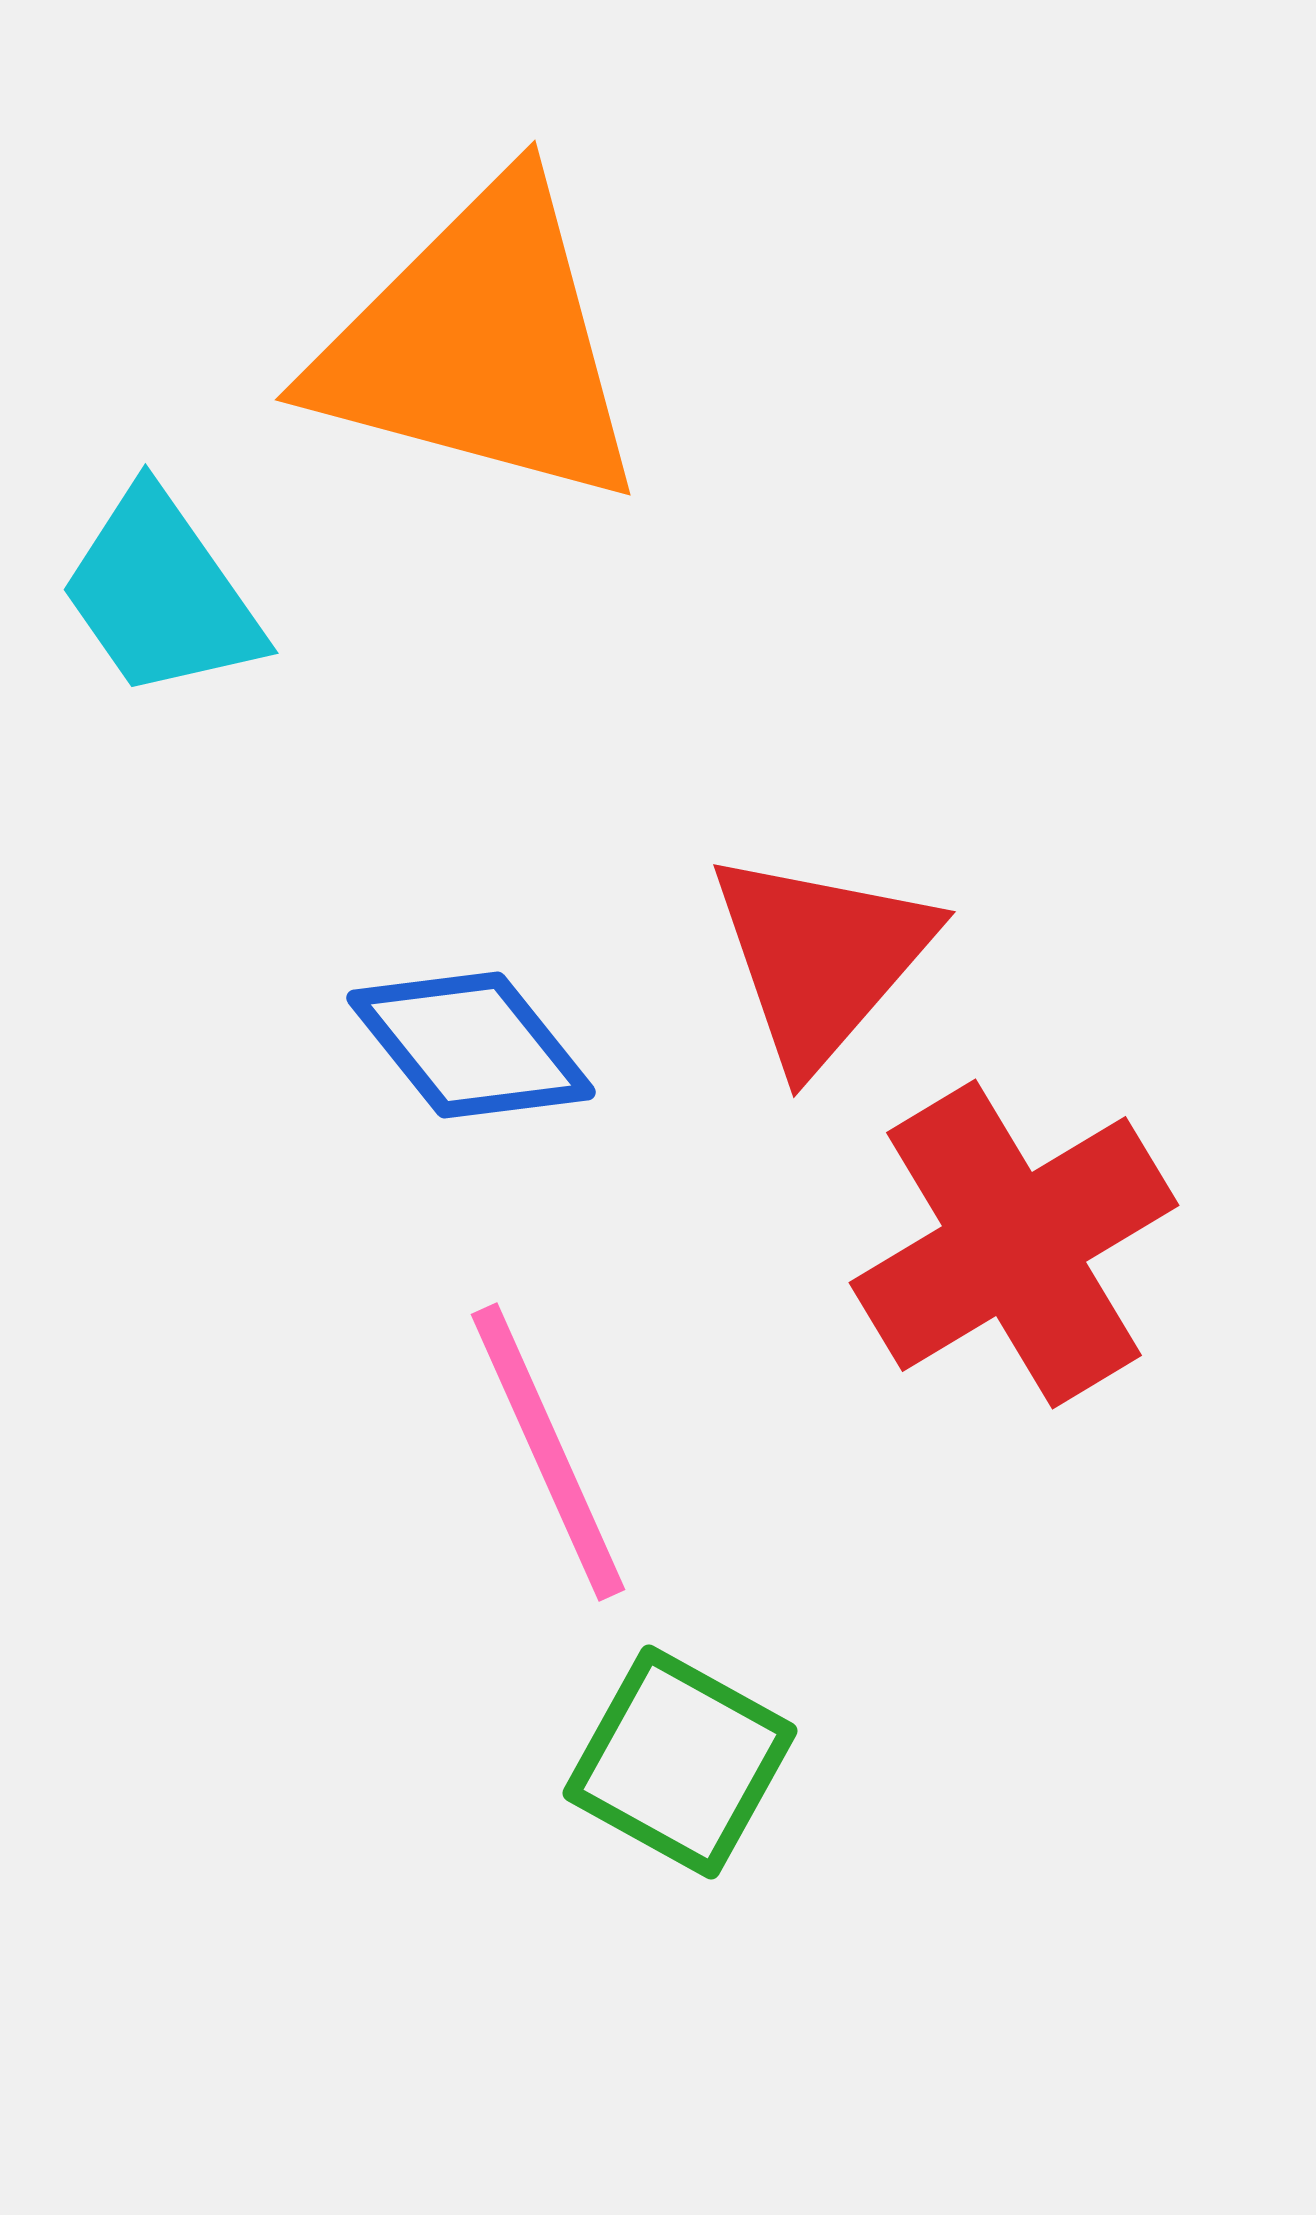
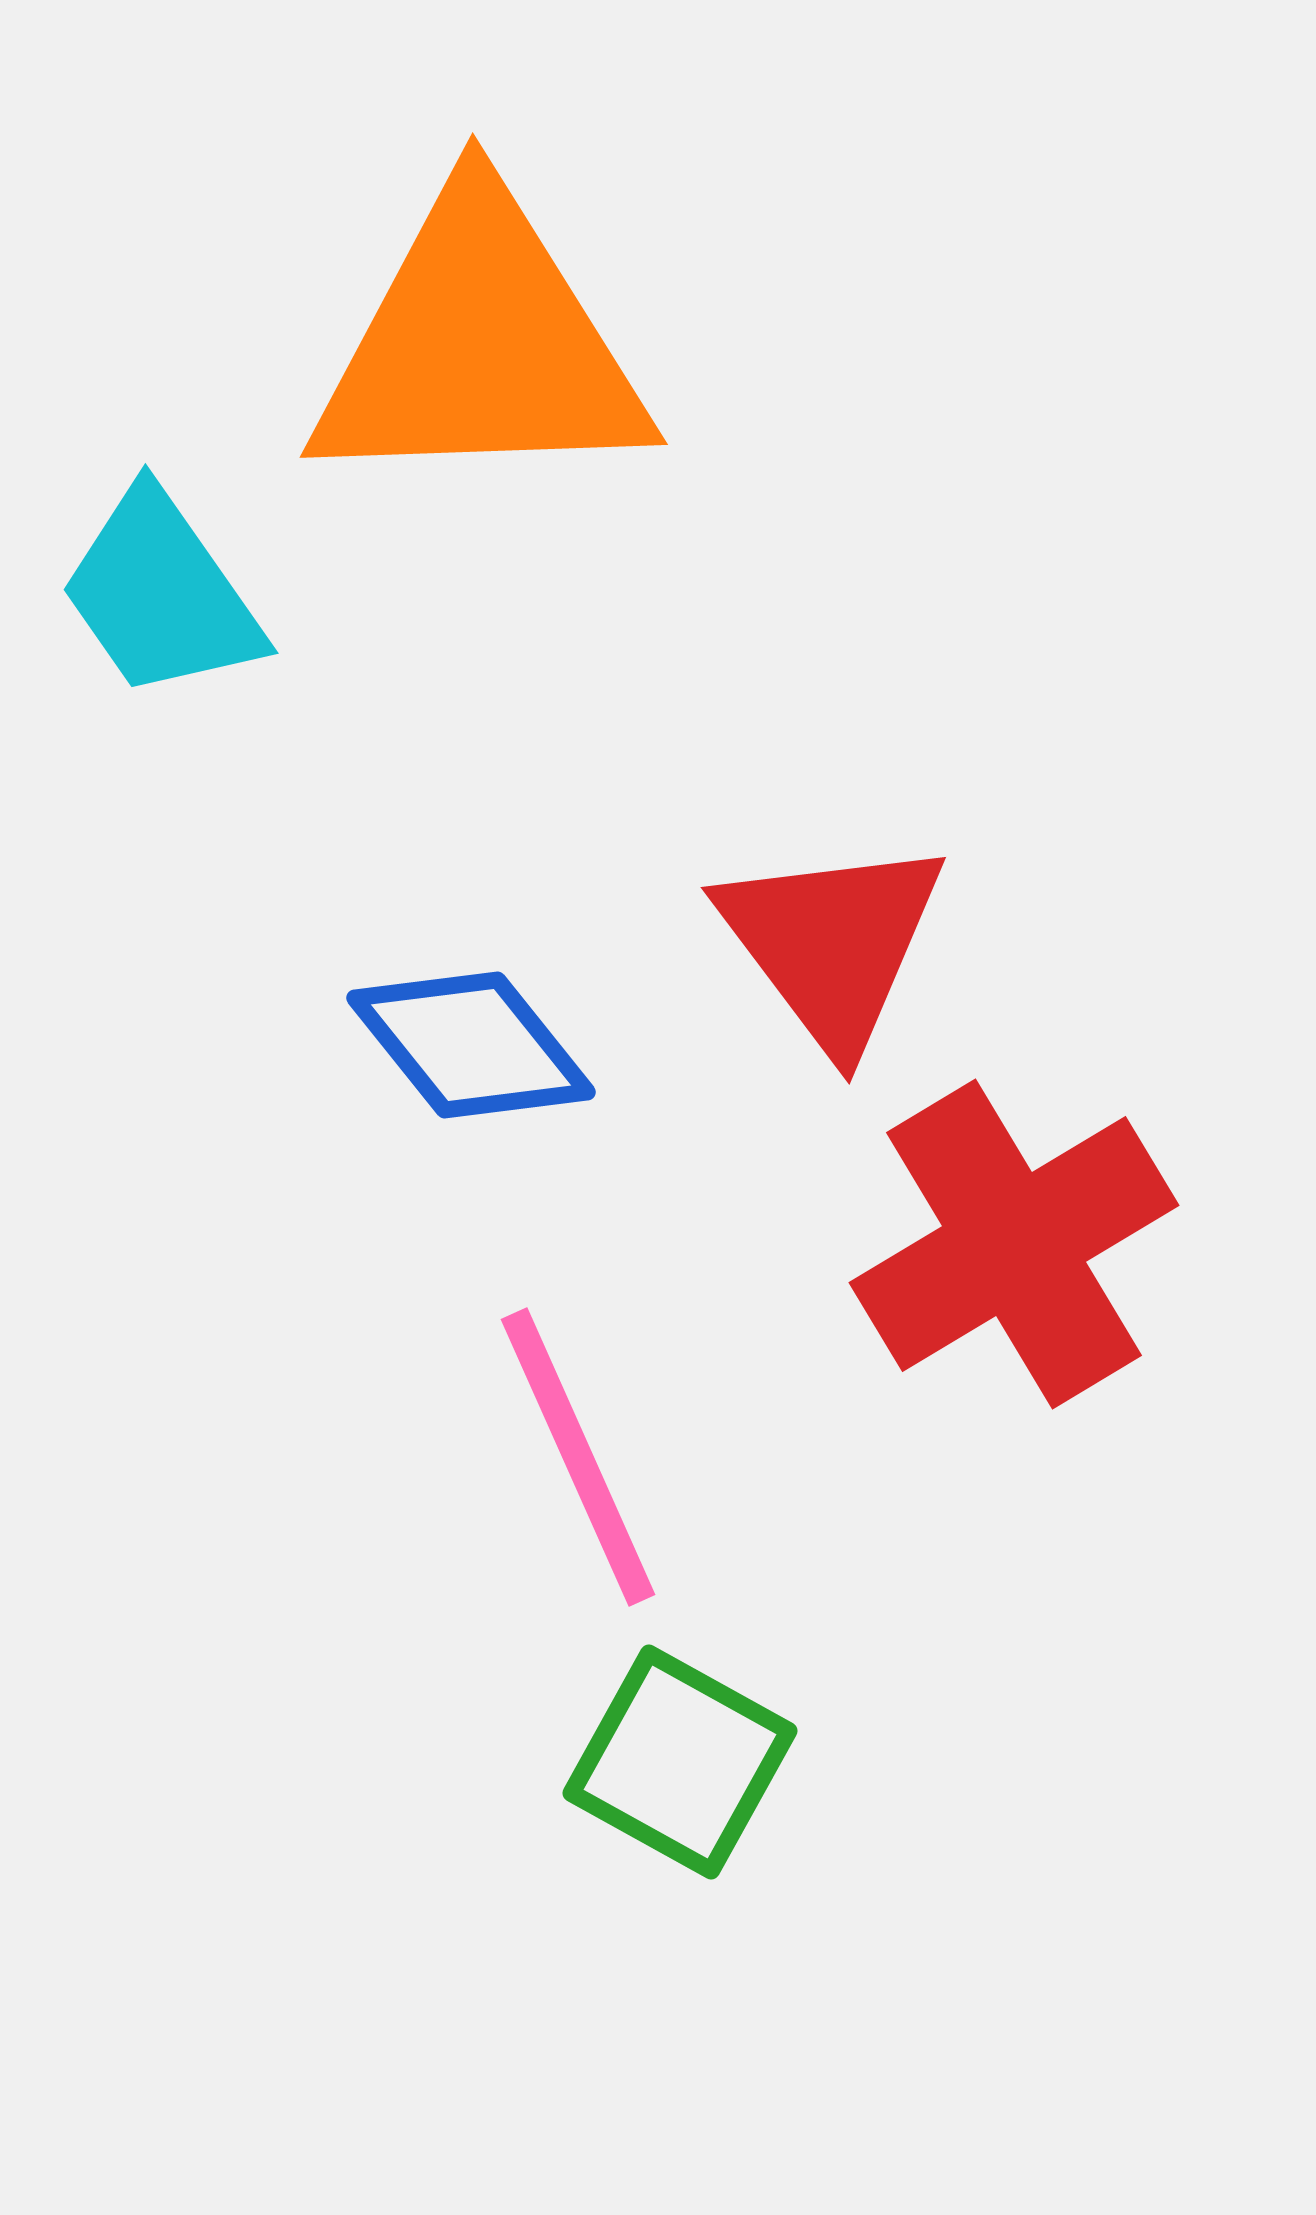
orange triangle: rotated 17 degrees counterclockwise
red triangle: moved 11 px right, 15 px up; rotated 18 degrees counterclockwise
pink line: moved 30 px right, 5 px down
